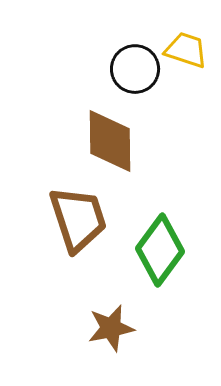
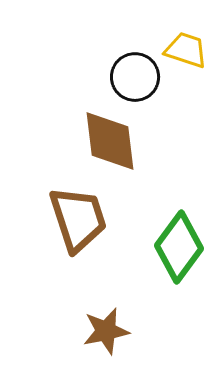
black circle: moved 8 px down
brown diamond: rotated 6 degrees counterclockwise
green diamond: moved 19 px right, 3 px up
brown star: moved 5 px left, 3 px down
